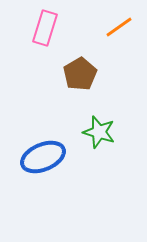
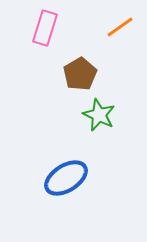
orange line: moved 1 px right
green star: moved 17 px up; rotated 8 degrees clockwise
blue ellipse: moved 23 px right, 21 px down; rotated 9 degrees counterclockwise
